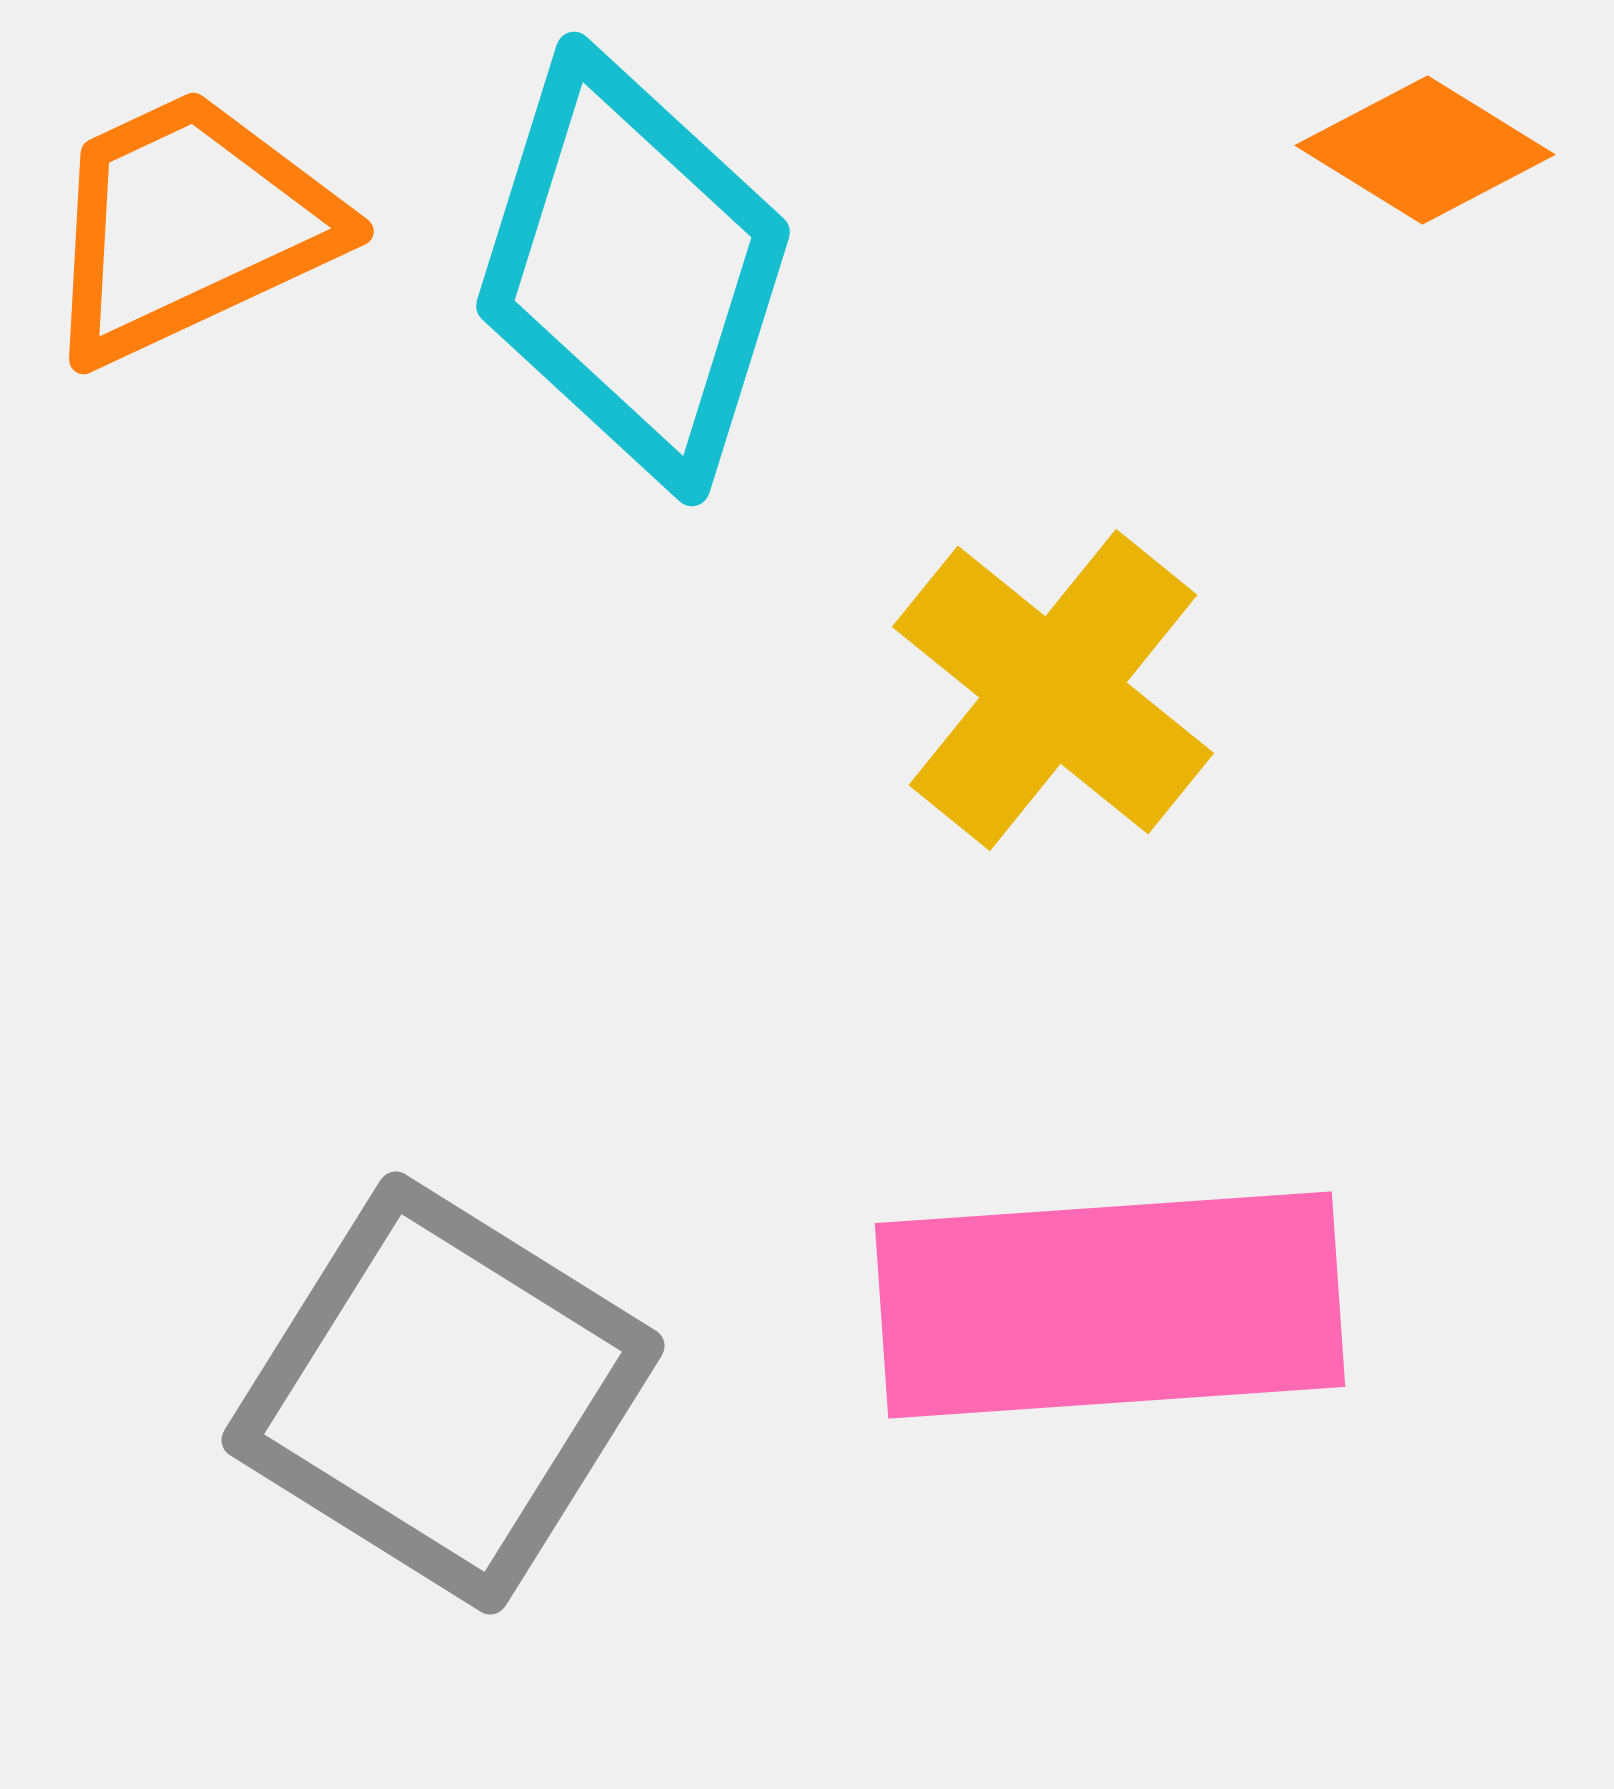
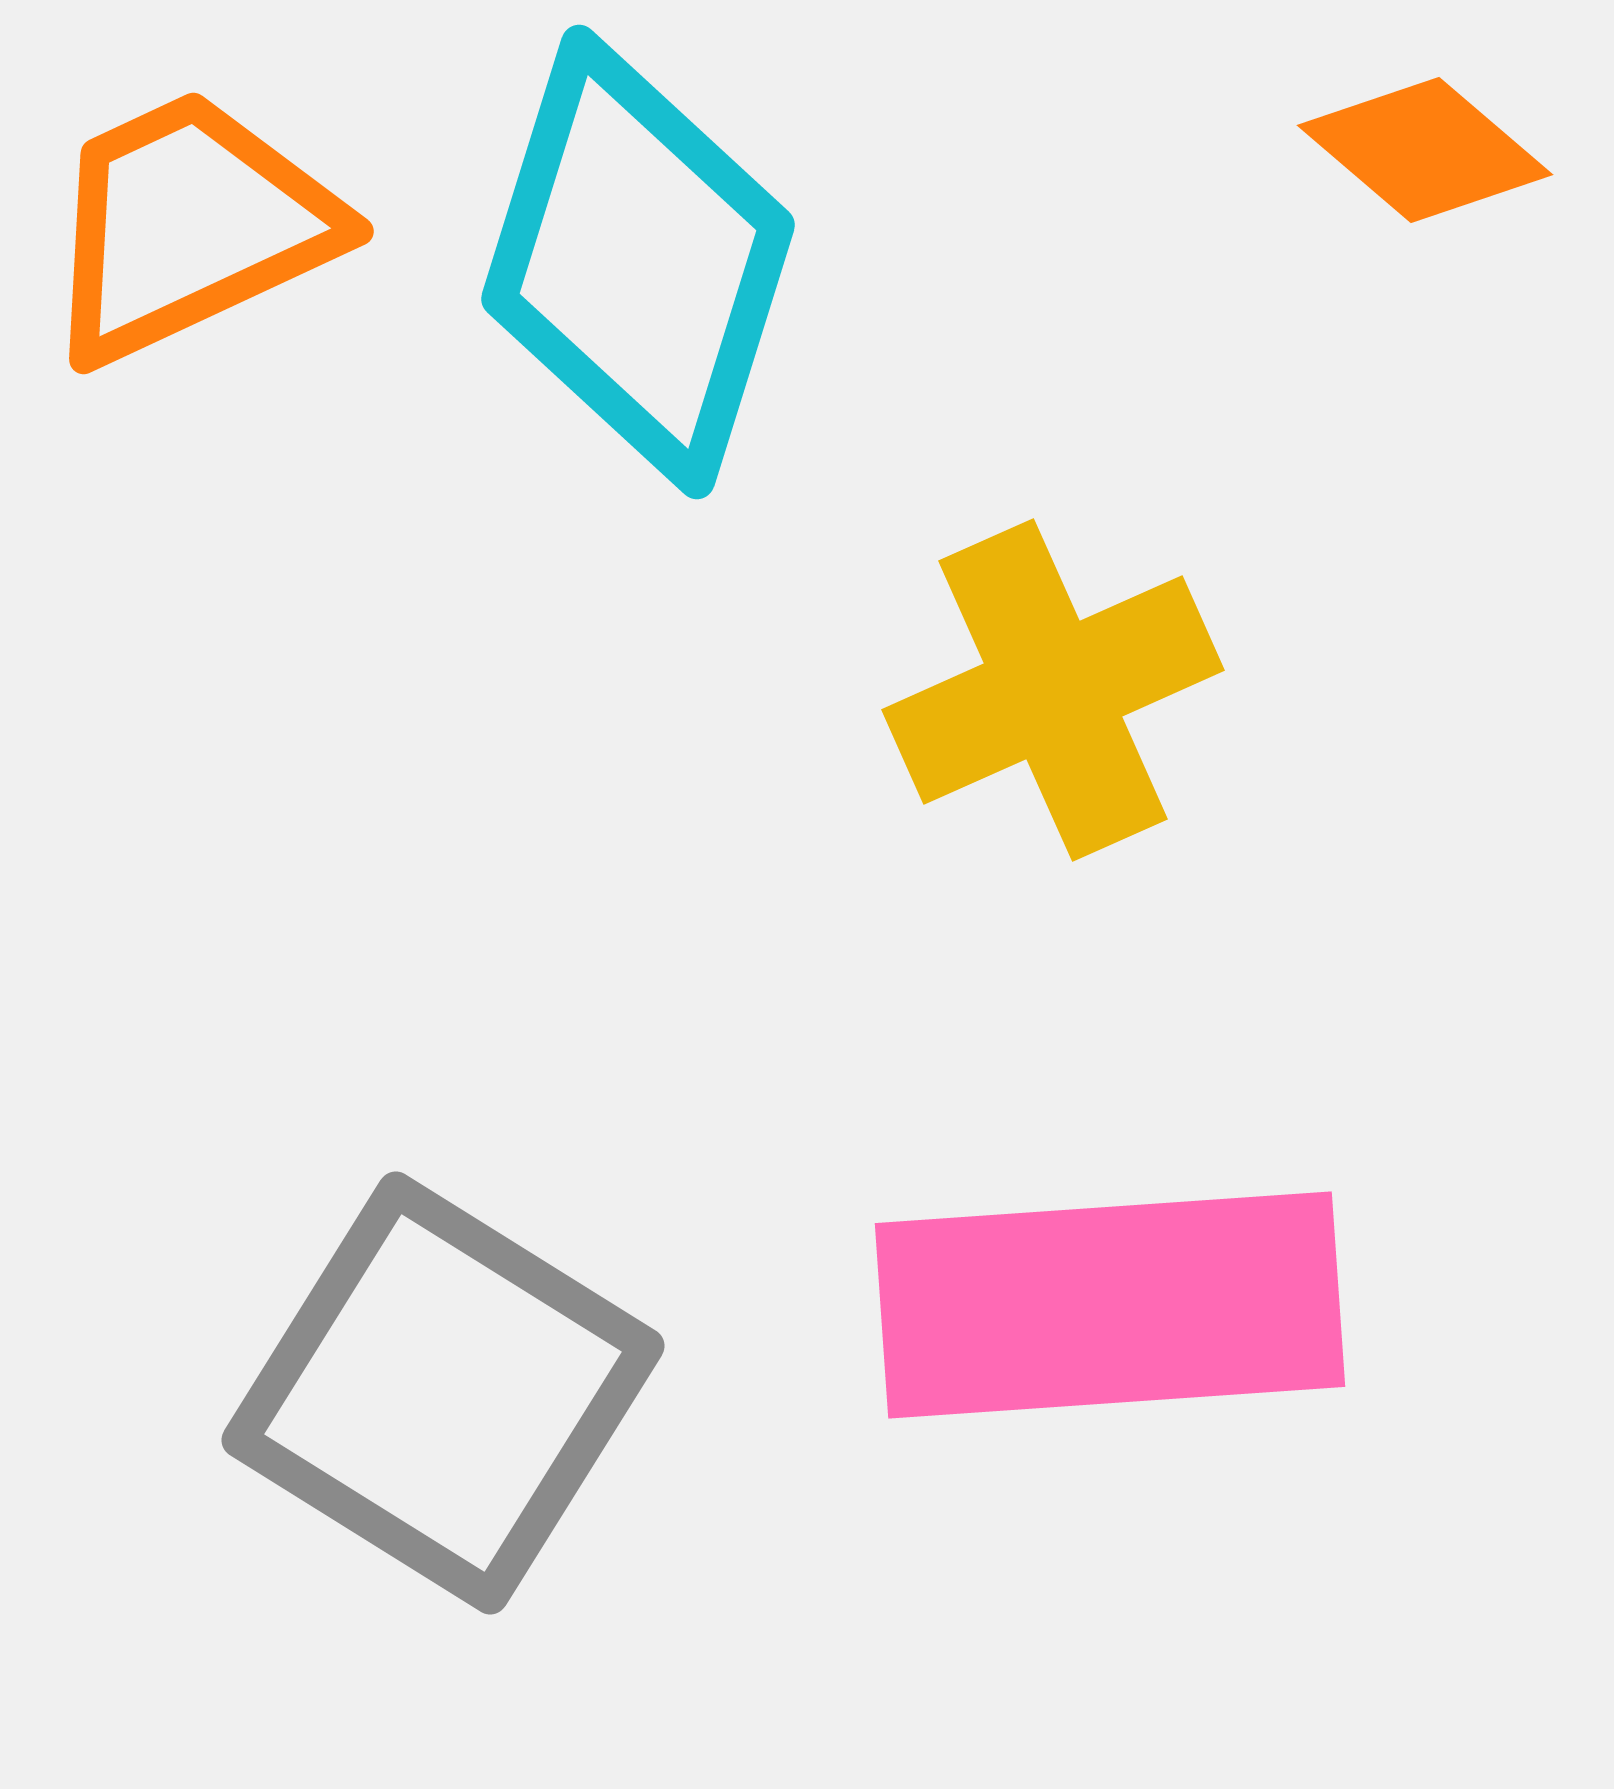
orange diamond: rotated 9 degrees clockwise
cyan diamond: moved 5 px right, 7 px up
yellow cross: rotated 27 degrees clockwise
